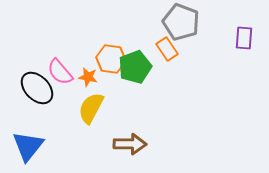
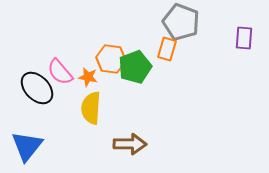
orange rectangle: rotated 50 degrees clockwise
yellow semicircle: rotated 24 degrees counterclockwise
blue triangle: moved 1 px left
